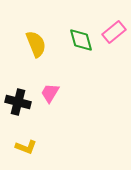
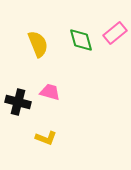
pink rectangle: moved 1 px right, 1 px down
yellow semicircle: moved 2 px right
pink trapezoid: moved 1 px up; rotated 75 degrees clockwise
yellow L-shape: moved 20 px right, 9 px up
